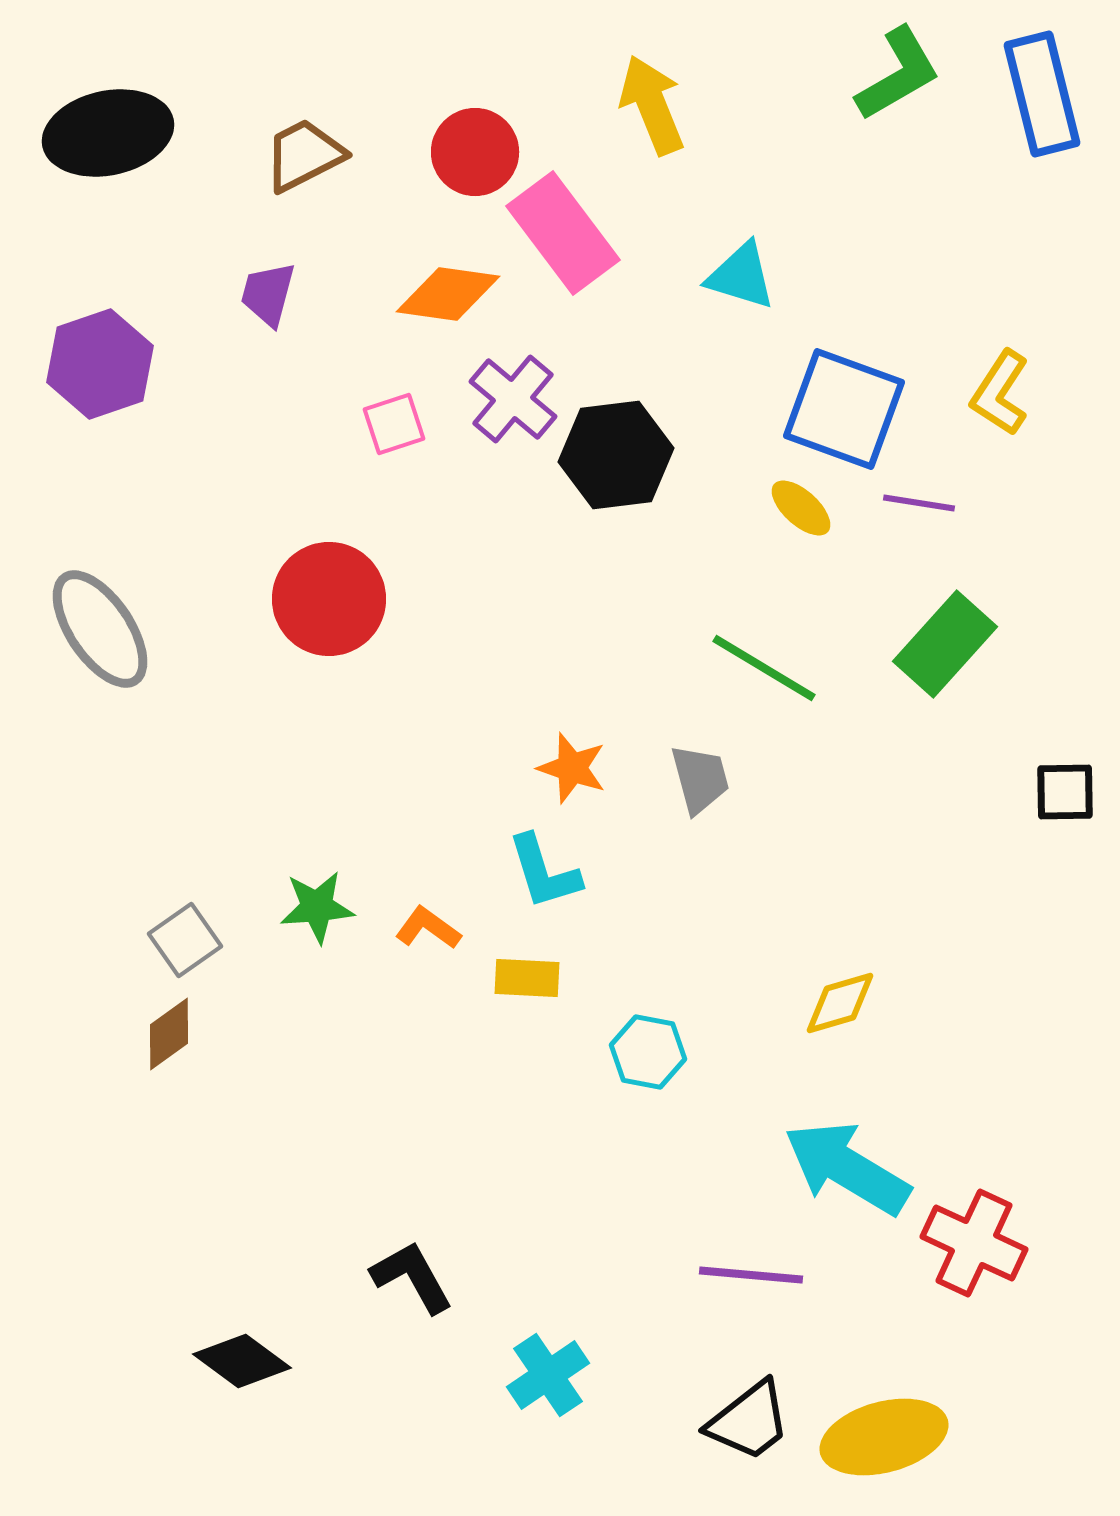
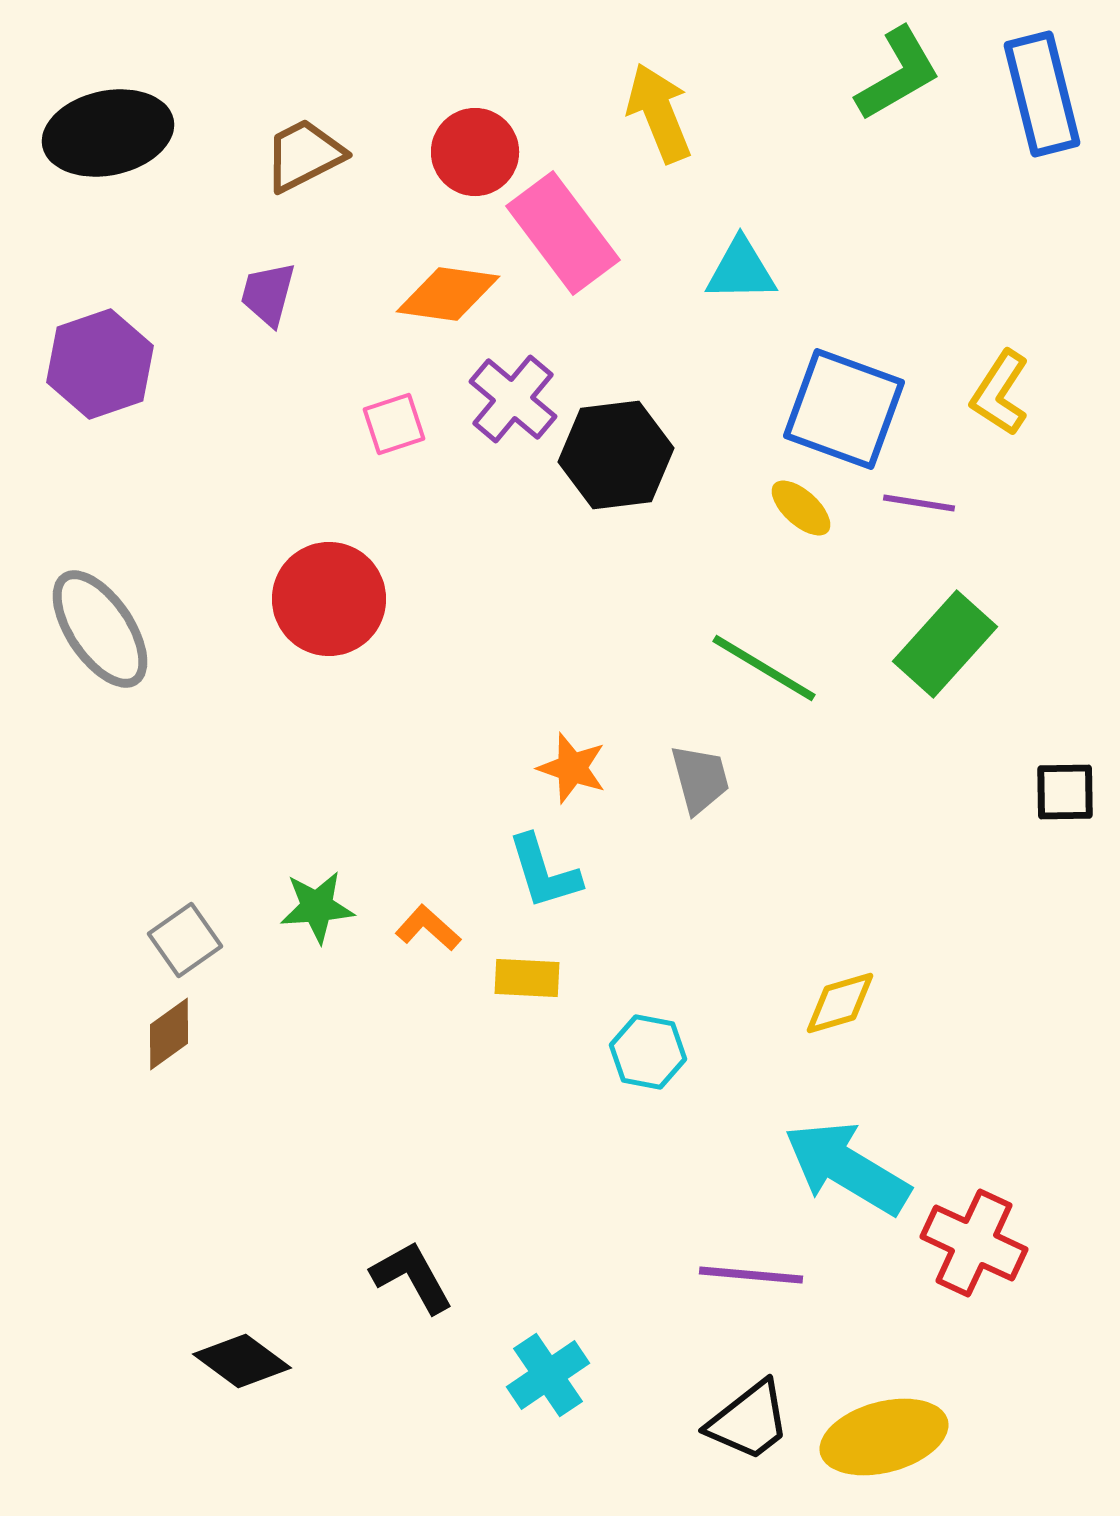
yellow arrow at (652, 105): moved 7 px right, 8 px down
cyan triangle at (741, 276): moved 6 px up; rotated 18 degrees counterclockwise
orange L-shape at (428, 928): rotated 6 degrees clockwise
